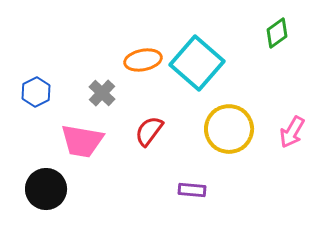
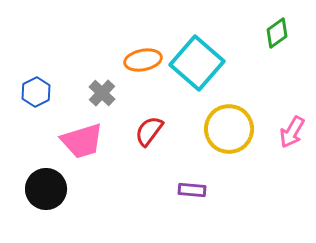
pink trapezoid: rotated 27 degrees counterclockwise
